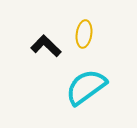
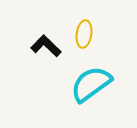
cyan semicircle: moved 5 px right, 3 px up
